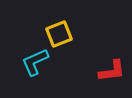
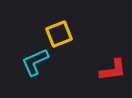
red L-shape: moved 1 px right, 1 px up
